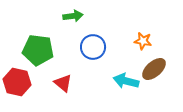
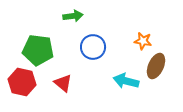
brown ellipse: moved 2 px right, 3 px up; rotated 25 degrees counterclockwise
red hexagon: moved 5 px right
